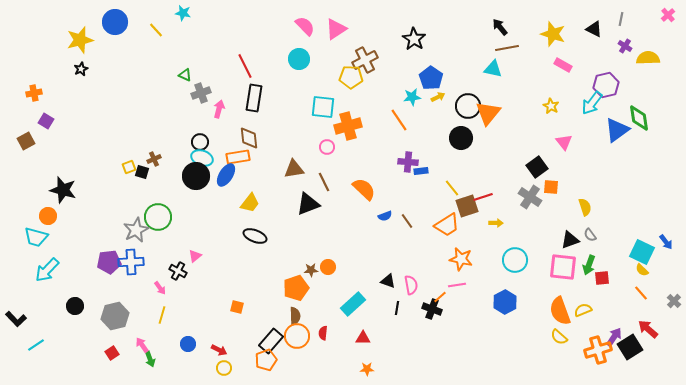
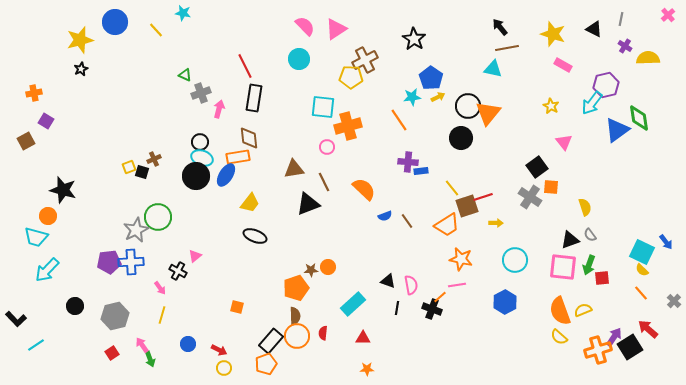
orange pentagon at (266, 360): moved 4 px down
